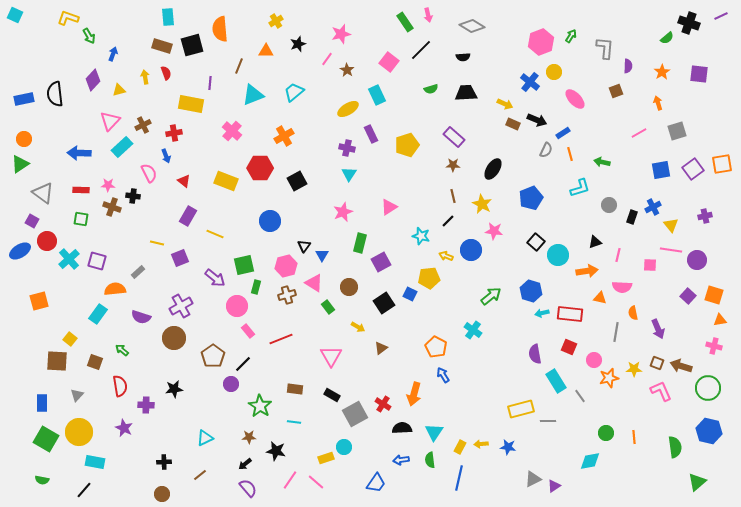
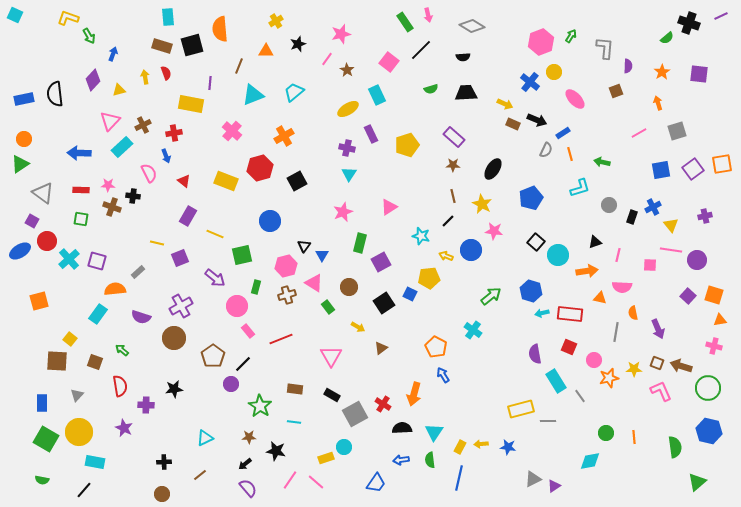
red hexagon at (260, 168): rotated 15 degrees counterclockwise
green square at (244, 265): moved 2 px left, 10 px up
